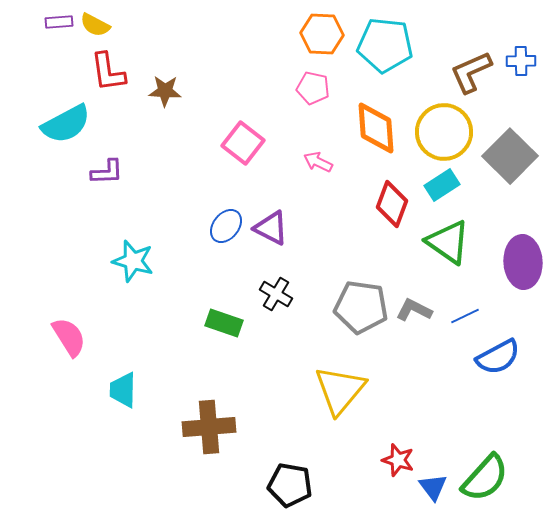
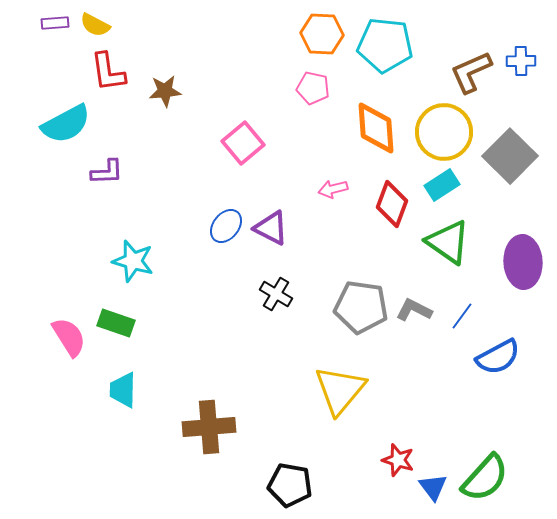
purple rectangle: moved 4 px left, 1 px down
brown star: rotated 8 degrees counterclockwise
pink square: rotated 12 degrees clockwise
pink arrow: moved 15 px right, 27 px down; rotated 40 degrees counterclockwise
blue line: moved 3 px left; rotated 28 degrees counterclockwise
green rectangle: moved 108 px left
